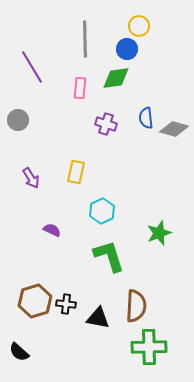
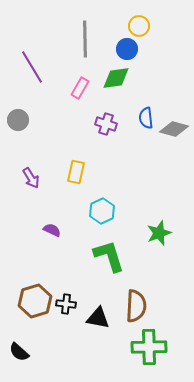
pink rectangle: rotated 25 degrees clockwise
